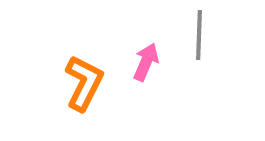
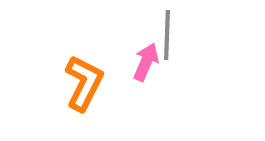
gray line: moved 32 px left
